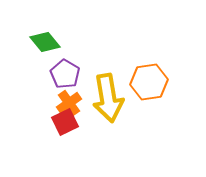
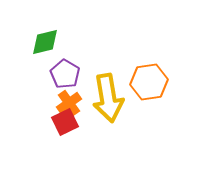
green diamond: rotated 64 degrees counterclockwise
